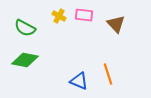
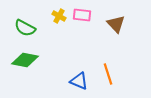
pink rectangle: moved 2 px left
